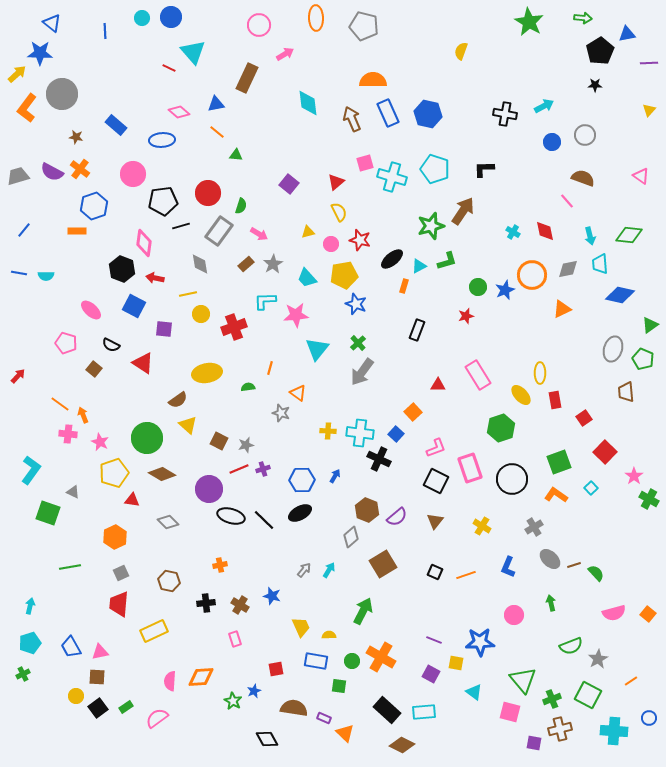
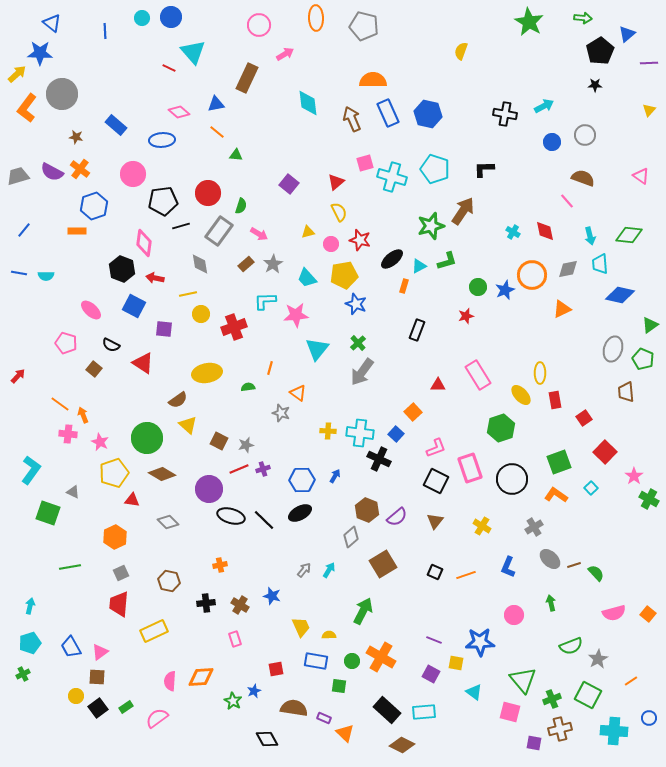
blue triangle at (627, 34): rotated 30 degrees counterclockwise
pink triangle at (100, 652): rotated 24 degrees counterclockwise
